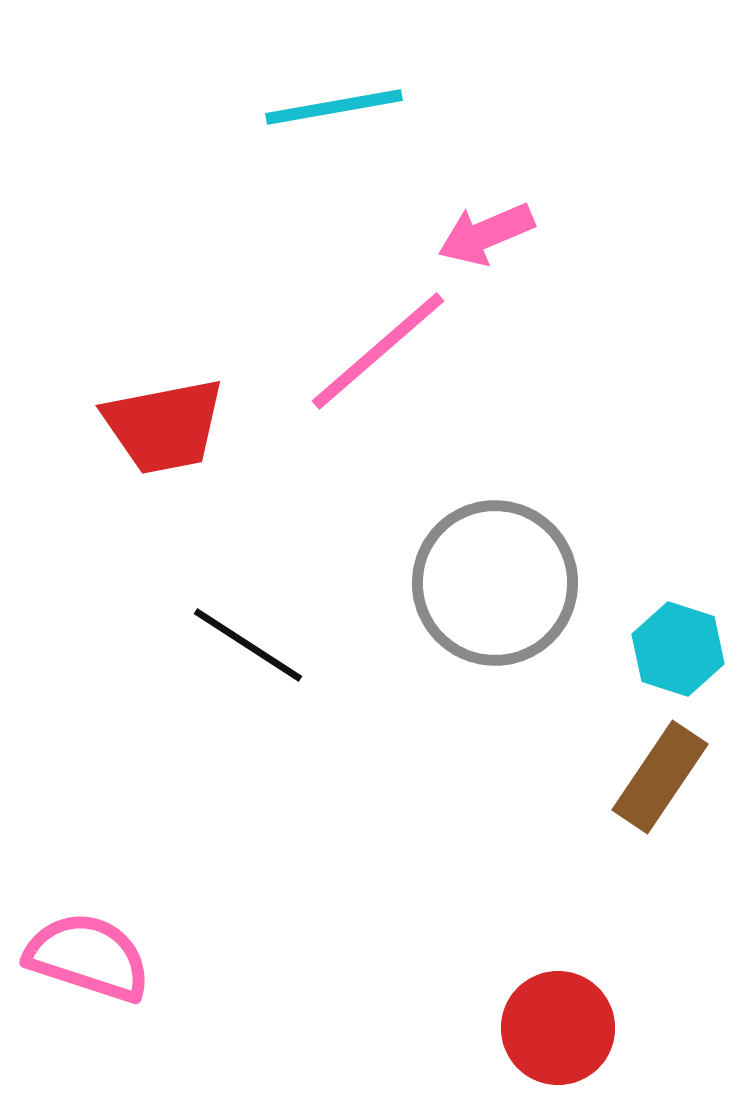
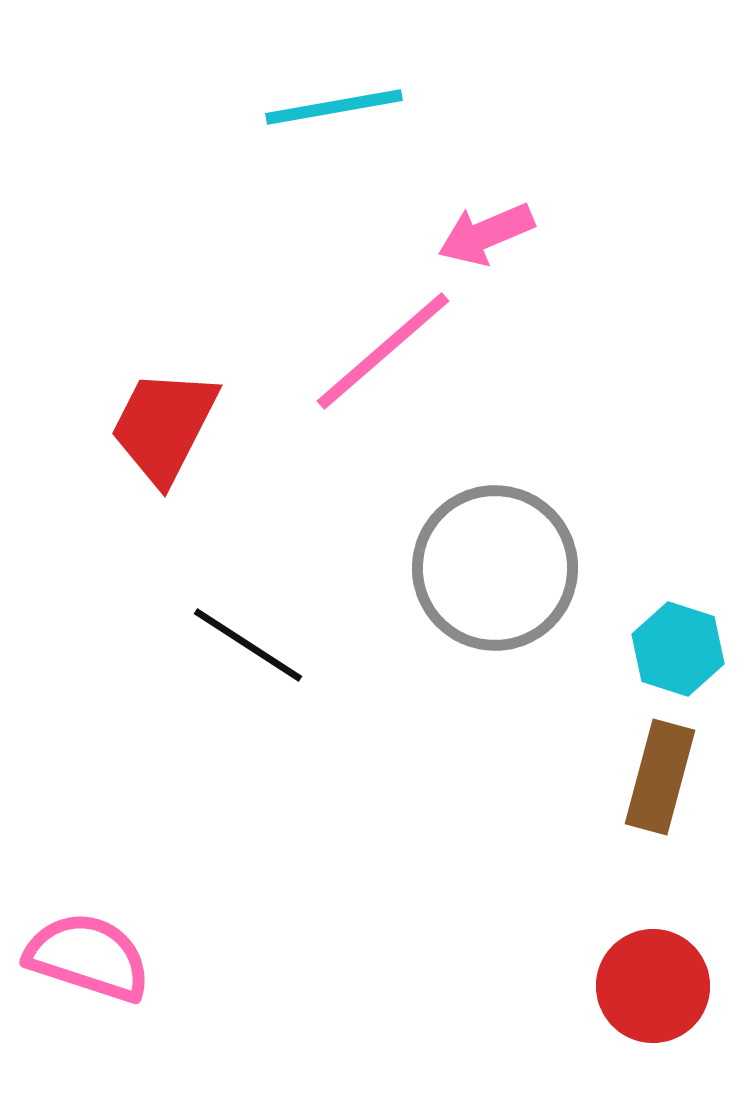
pink line: moved 5 px right
red trapezoid: rotated 128 degrees clockwise
gray circle: moved 15 px up
brown rectangle: rotated 19 degrees counterclockwise
red circle: moved 95 px right, 42 px up
